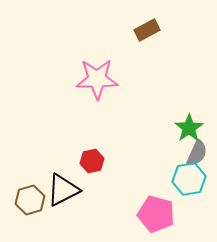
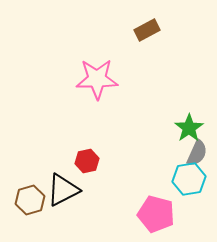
red hexagon: moved 5 px left
